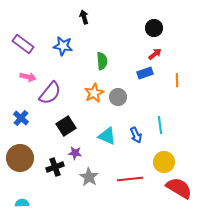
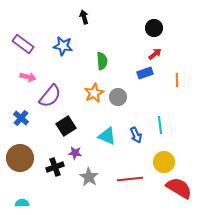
purple semicircle: moved 3 px down
